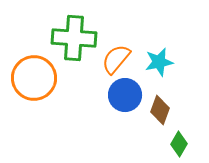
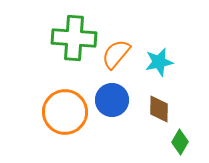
orange semicircle: moved 5 px up
orange circle: moved 31 px right, 34 px down
blue circle: moved 13 px left, 5 px down
brown diamond: moved 1 px left, 1 px up; rotated 20 degrees counterclockwise
green diamond: moved 1 px right, 2 px up
